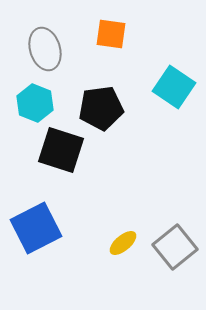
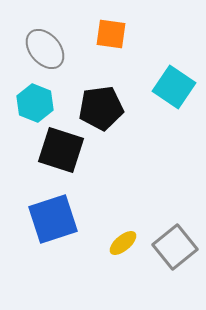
gray ellipse: rotated 24 degrees counterclockwise
blue square: moved 17 px right, 9 px up; rotated 9 degrees clockwise
